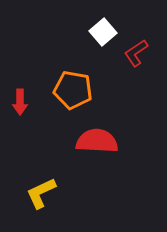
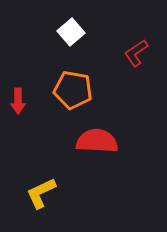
white square: moved 32 px left
red arrow: moved 2 px left, 1 px up
